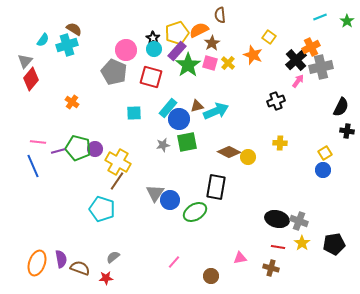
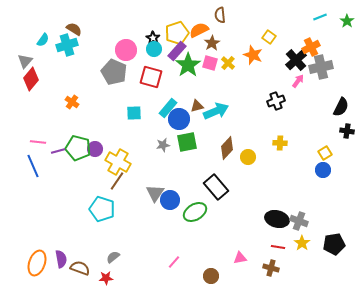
brown diamond at (229, 152): moved 2 px left, 4 px up; rotated 75 degrees counterclockwise
black rectangle at (216, 187): rotated 50 degrees counterclockwise
